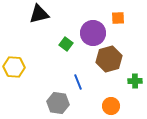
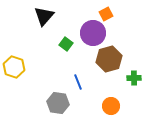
black triangle: moved 5 px right, 2 px down; rotated 35 degrees counterclockwise
orange square: moved 12 px left, 4 px up; rotated 24 degrees counterclockwise
yellow hexagon: rotated 15 degrees clockwise
green cross: moved 1 px left, 3 px up
